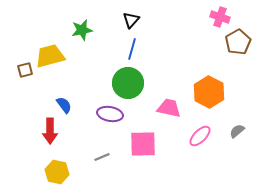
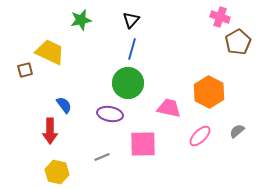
green star: moved 1 px left, 10 px up
yellow trapezoid: moved 4 px up; rotated 40 degrees clockwise
